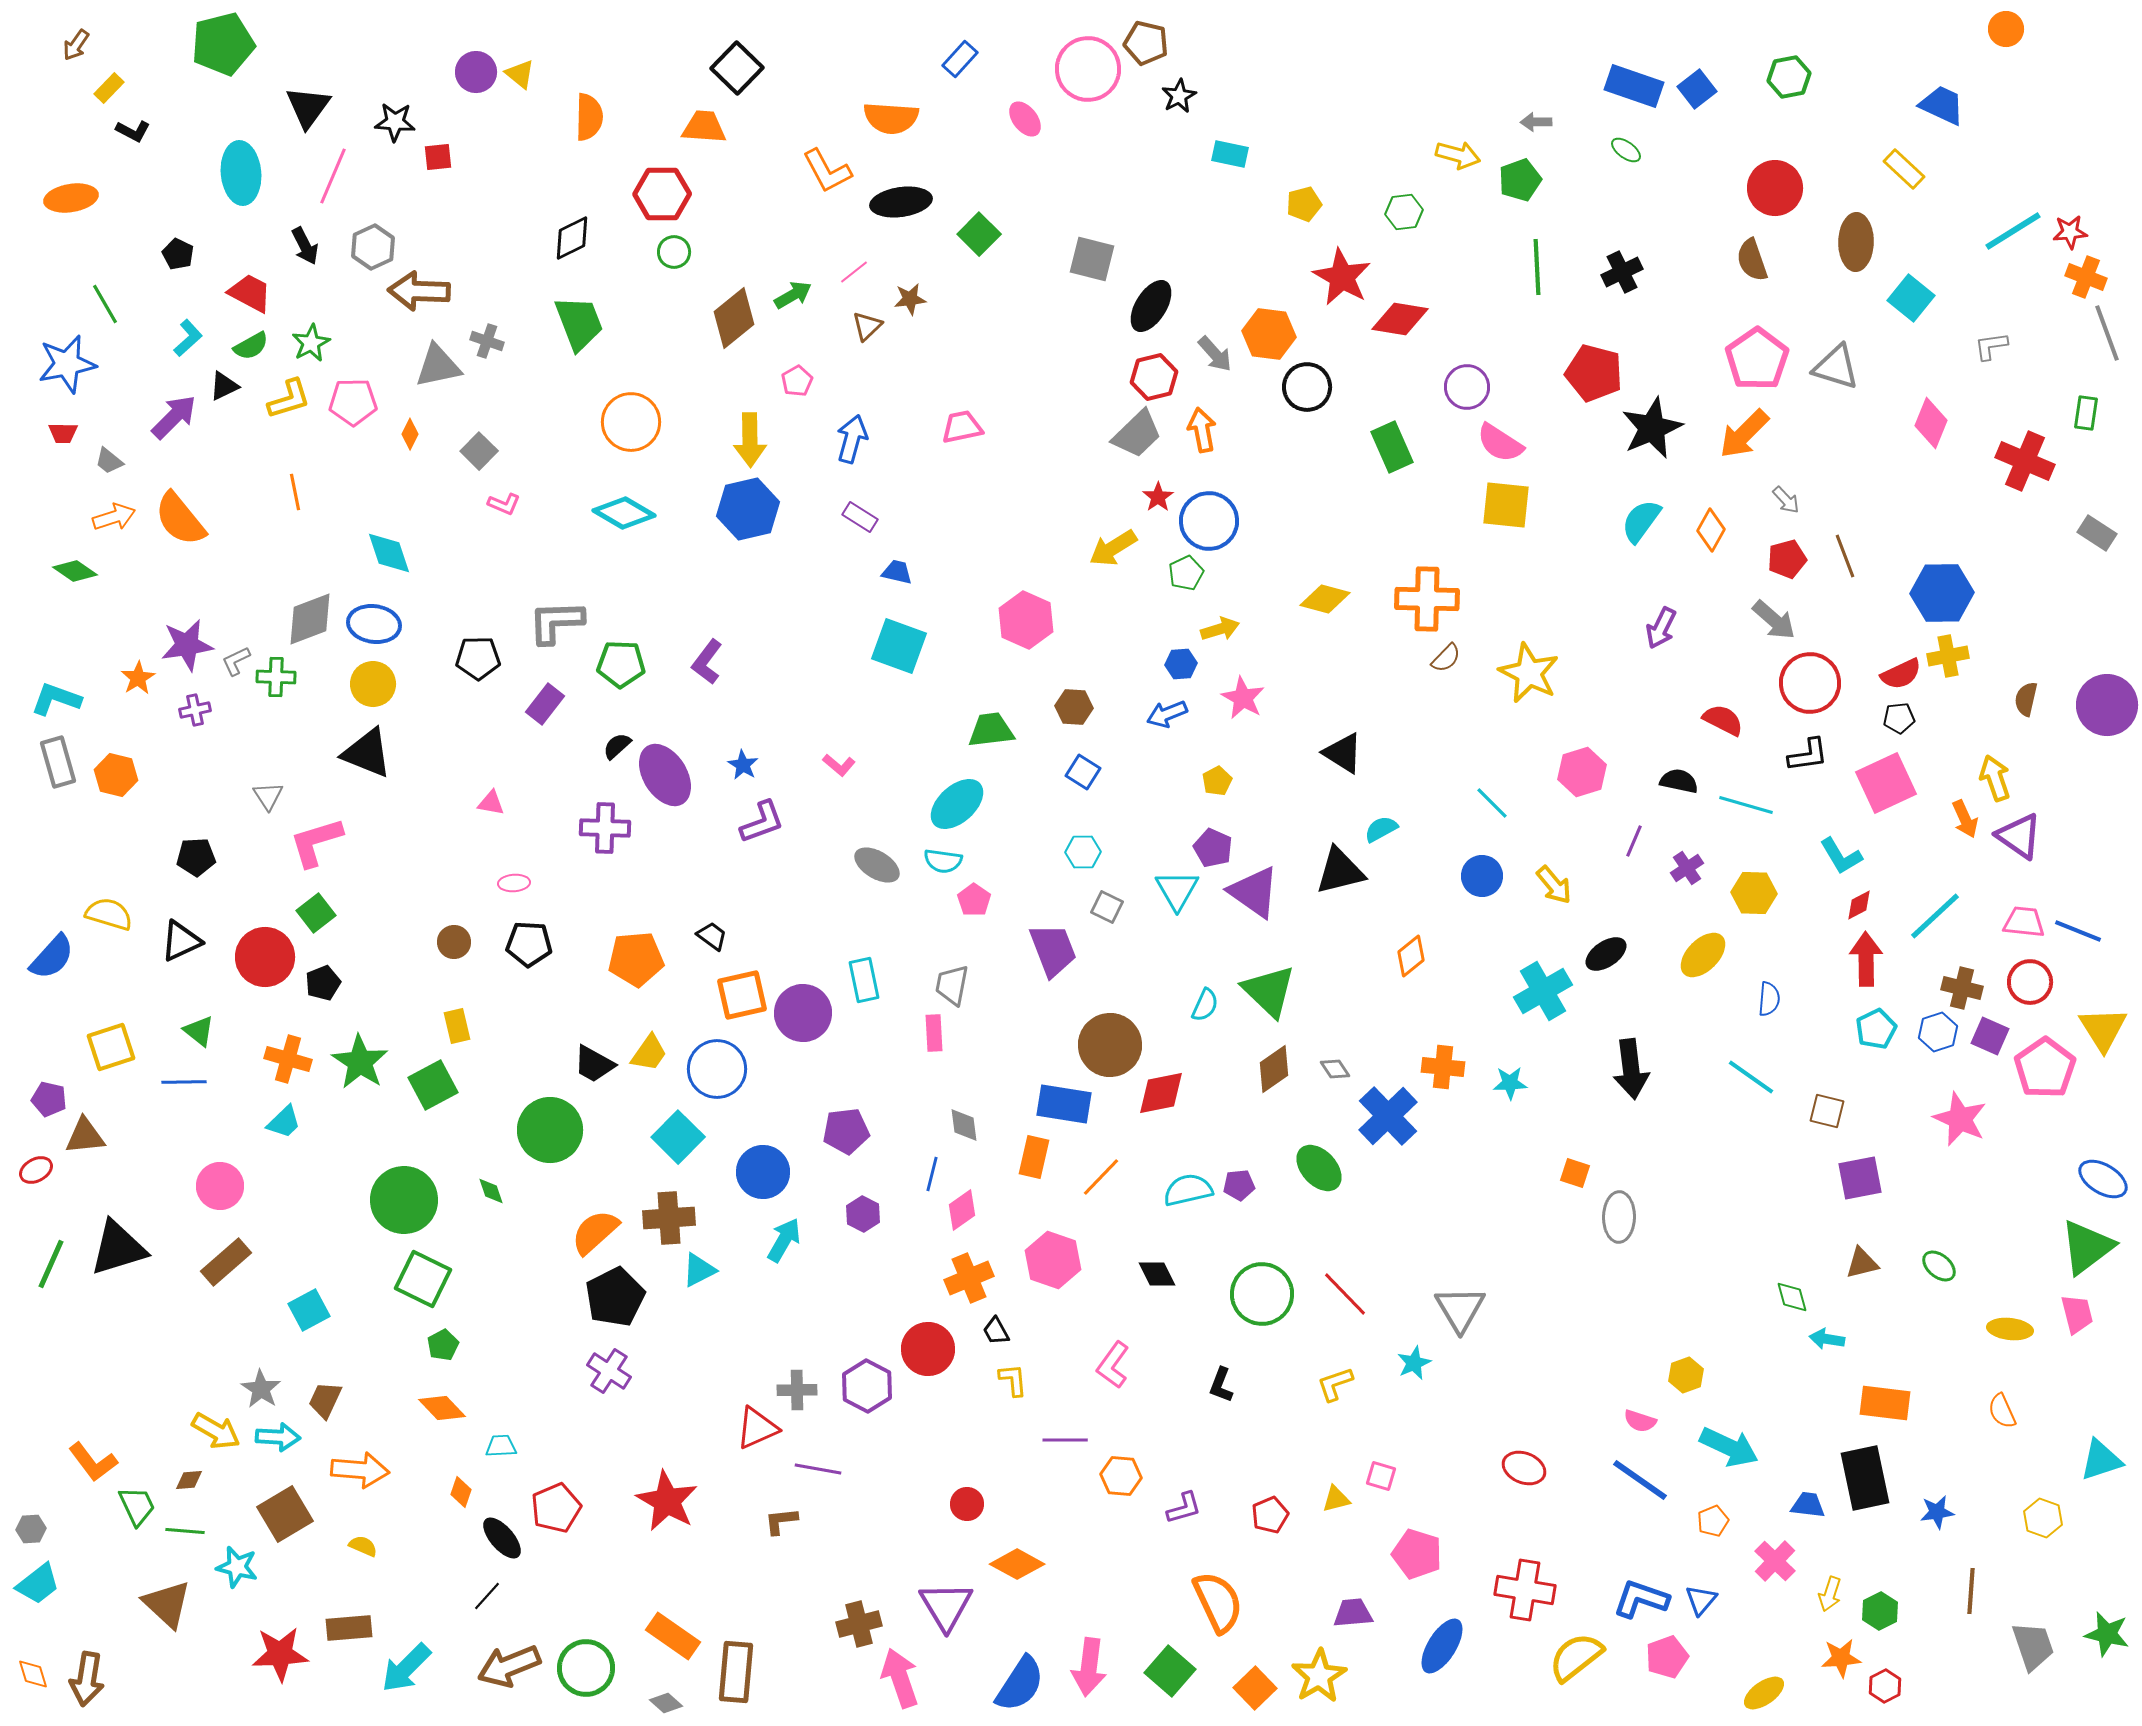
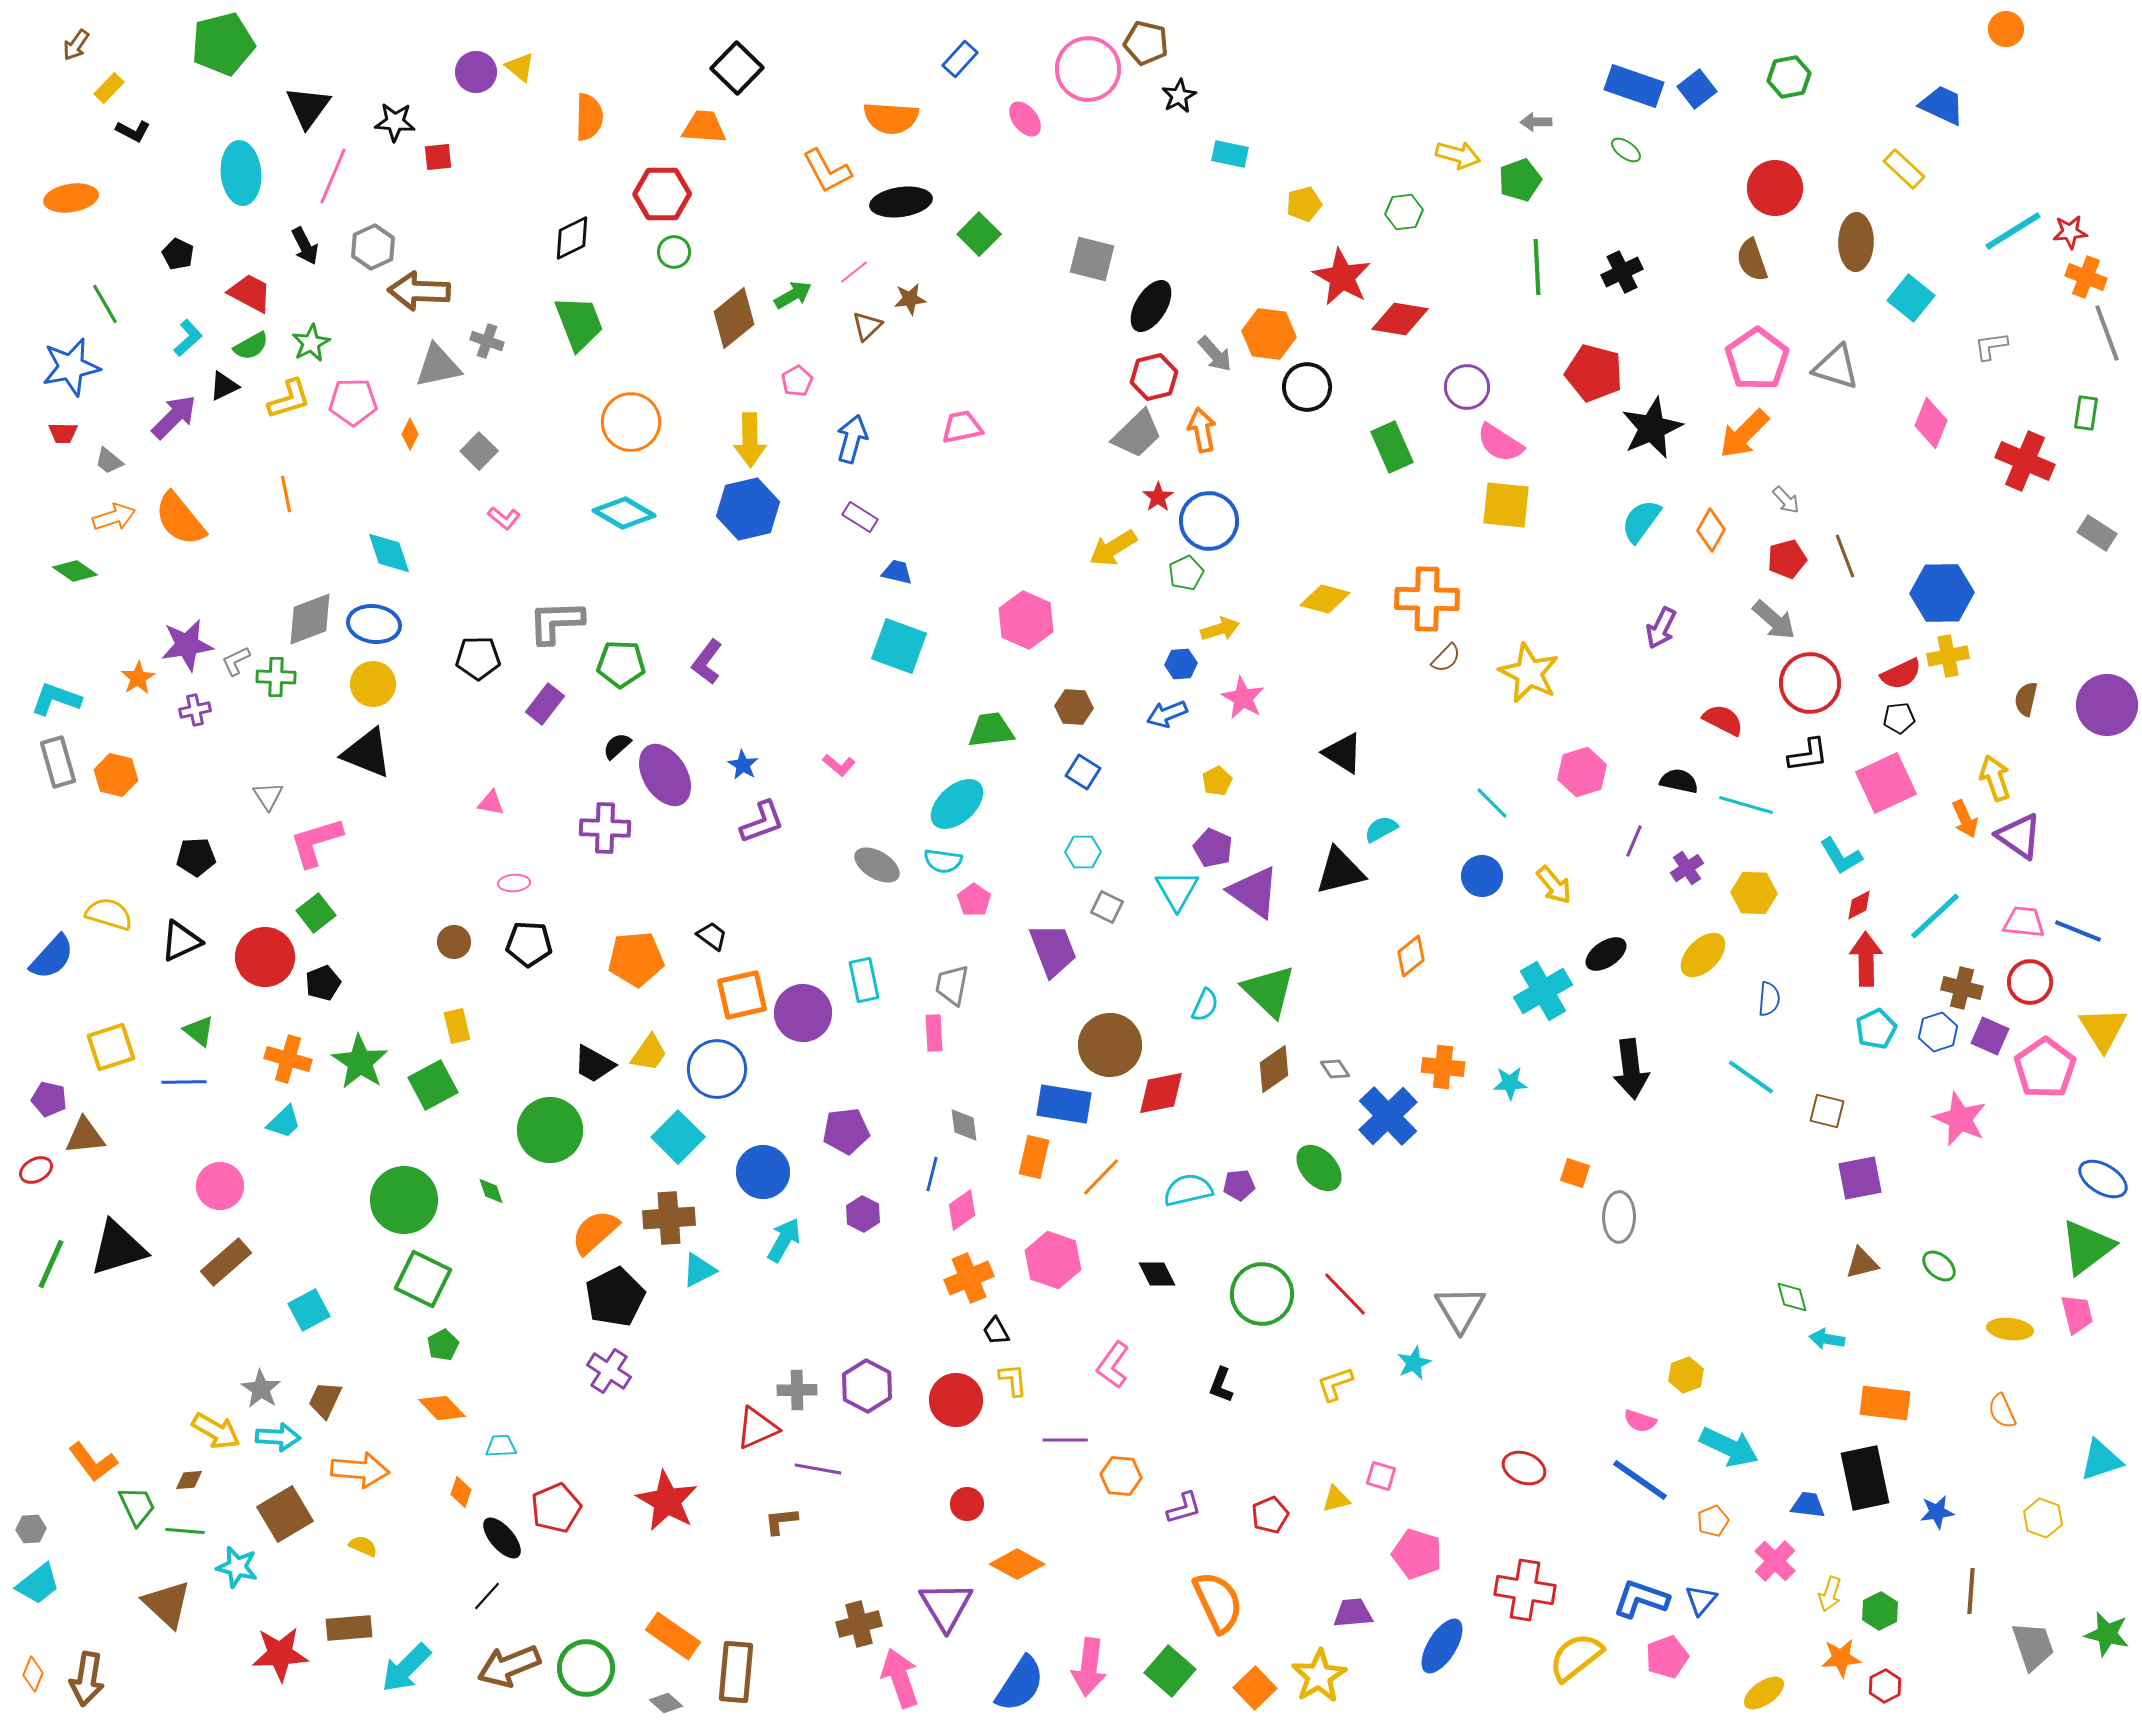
yellow triangle at (520, 74): moved 7 px up
blue star at (67, 364): moved 4 px right, 3 px down
orange line at (295, 492): moved 9 px left, 2 px down
pink L-shape at (504, 504): moved 14 px down; rotated 16 degrees clockwise
red circle at (928, 1349): moved 28 px right, 51 px down
orange diamond at (33, 1674): rotated 40 degrees clockwise
